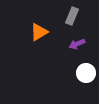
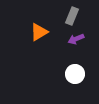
purple arrow: moved 1 px left, 5 px up
white circle: moved 11 px left, 1 px down
